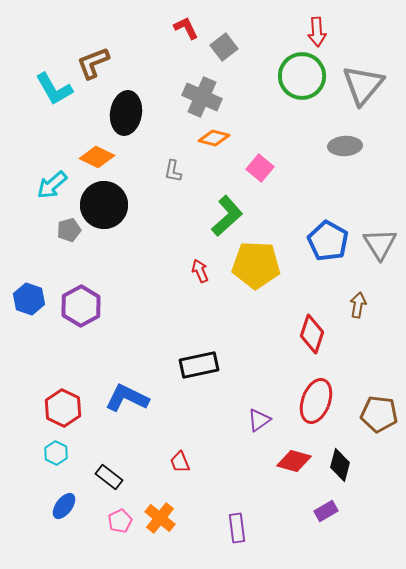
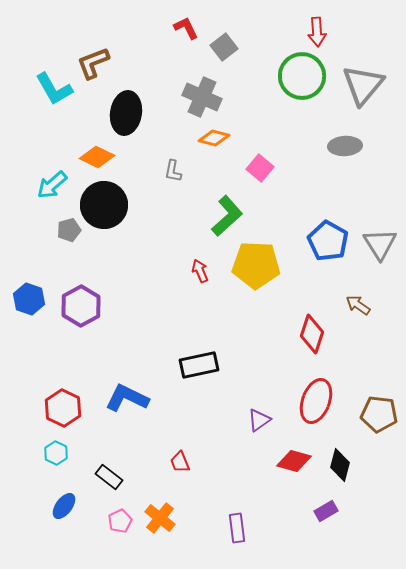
brown arrow at (358, 305): rotated 65 degrees counterclockwise
